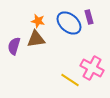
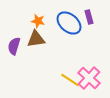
pink cross: moved 3 px left, 10 px down; rotated 15 degrees clockwise
